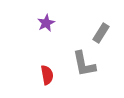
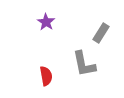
purple star: moved 1 px up; rotated 12 degrees counterclockwise
red semicircle: moved 1 px left, 1 px down
